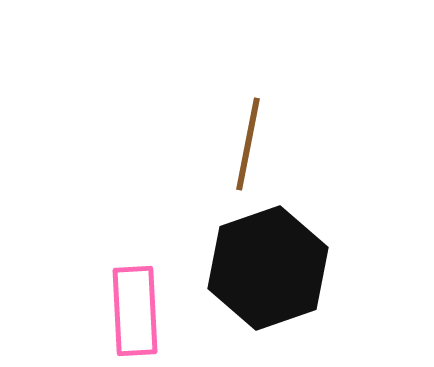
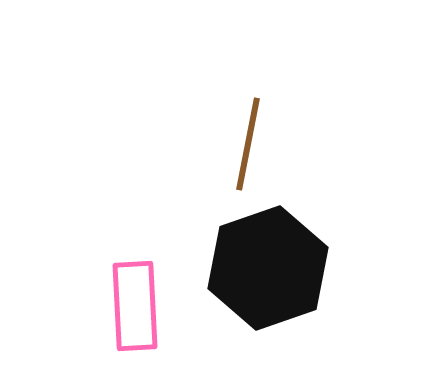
pink rectangle: moved 5 px up
